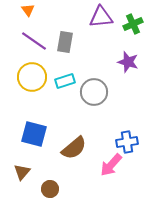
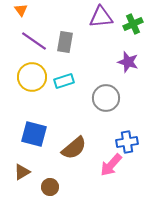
orange triangle: moved 7 px left
cyan rectangle: moved 1 px left
gray circle: moved 12 px right, 6 px down
brown triangle: rotated 18 degrees clockwise
brown circle: moved 2 px up
